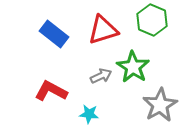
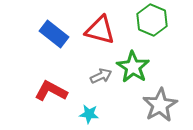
red triangle: moved 3 px left; rotated 32 degrees clockwise
